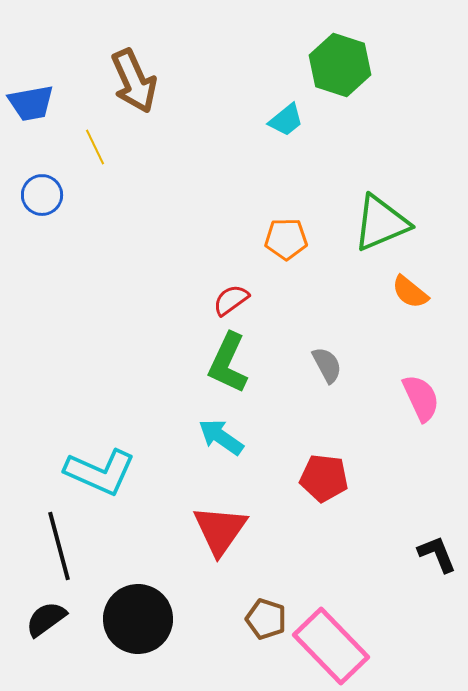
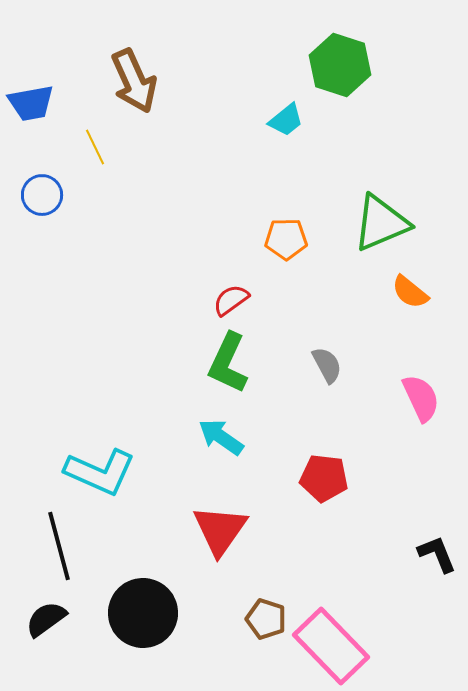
black circle: moved 5 px right, 6 px up
